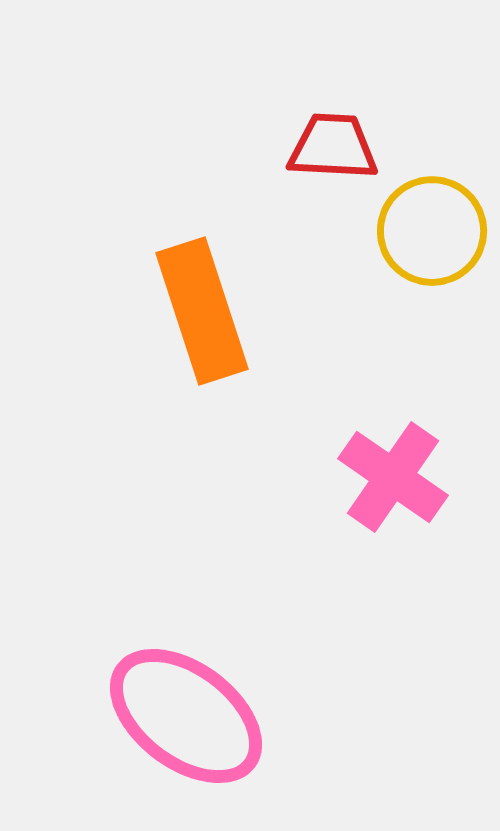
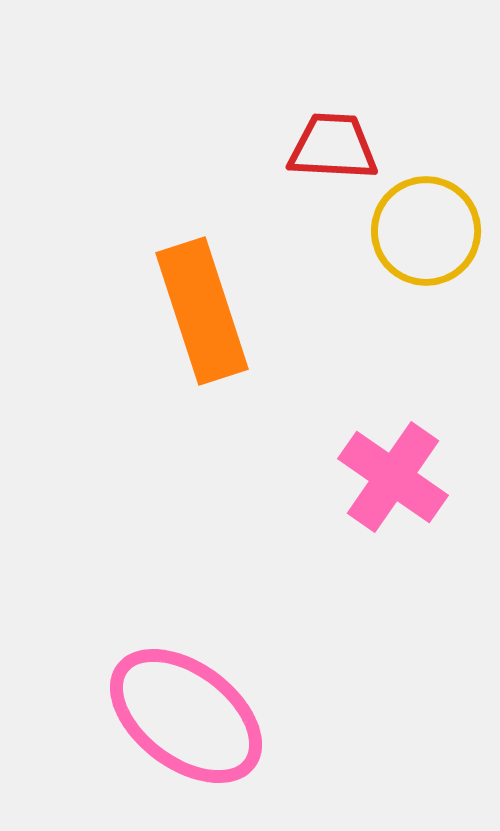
yellow circle: moved 6 px left
